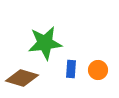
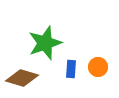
green star: rotated 12 degrees counterclockwise
orange circle: moved 3 px up
